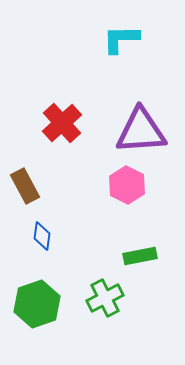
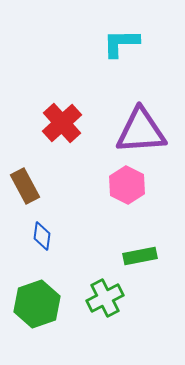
cyan L-shape: moved 4 px down
